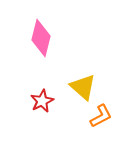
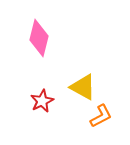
pink diamond: moved 2 px left
yellow triangle: rotated 12 degrees counterclockwise
